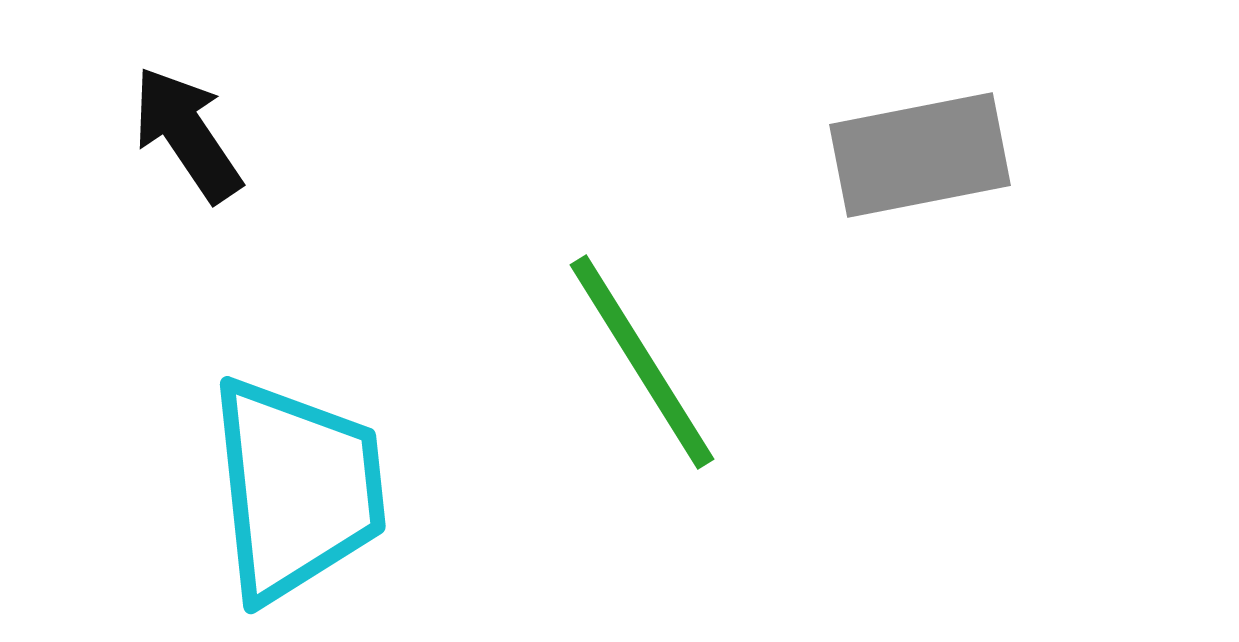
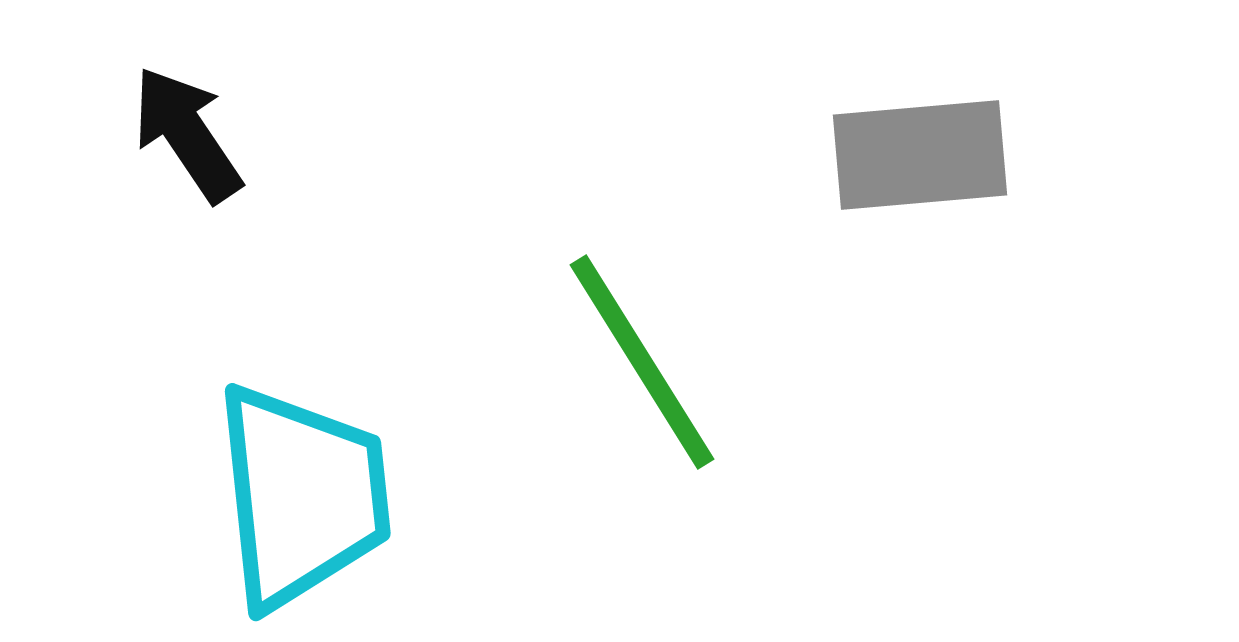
gray rectangle: rotated 6 degrees clockwise
cyan trapezoid: moved 5 px right, 7 px down
